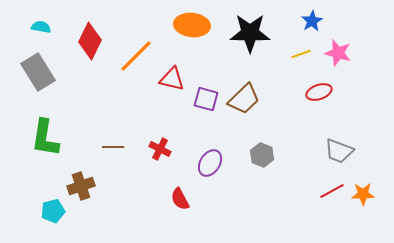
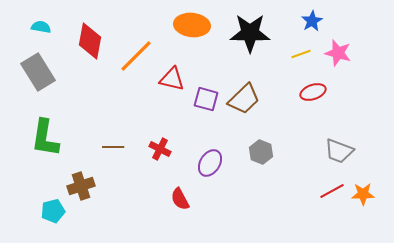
red diamond: rotated 15 degrees counterclockwise
red ellipse: moved 6 px left
gray hexagon: moved 1 px left, 3 px up
